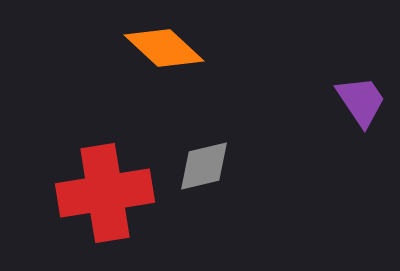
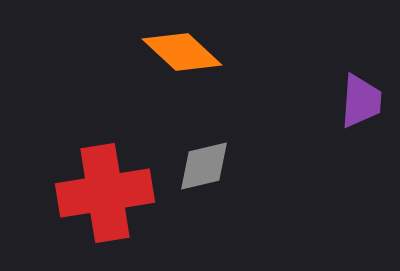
orange diamond: moved 18 px right, 4 px down
purple trapezoid: rotated 38 degrees clockwise
